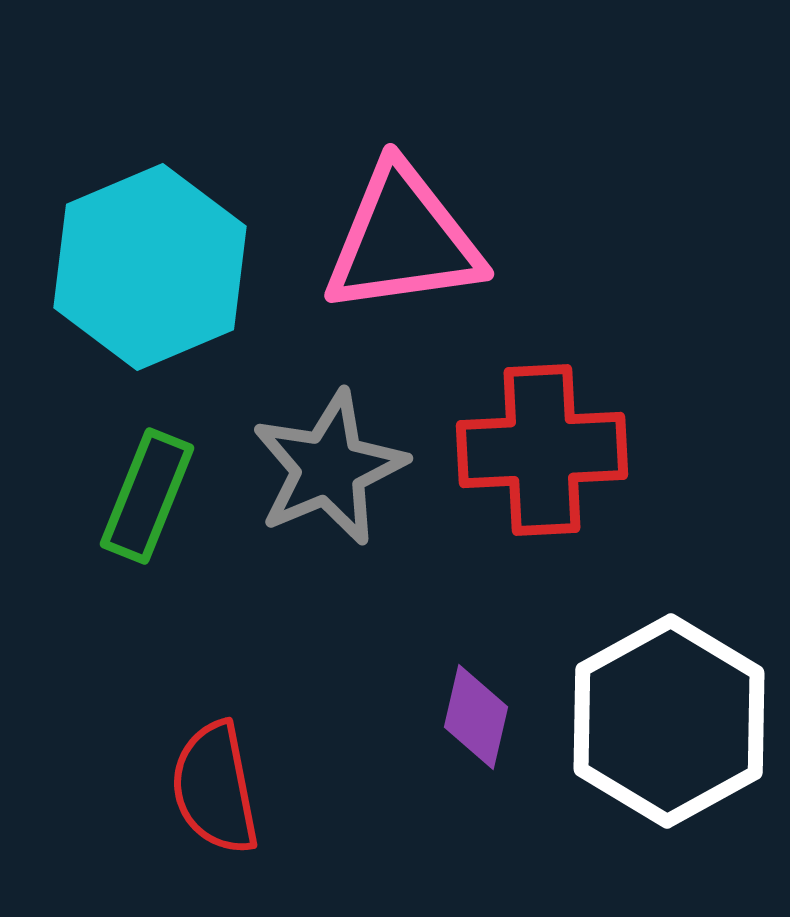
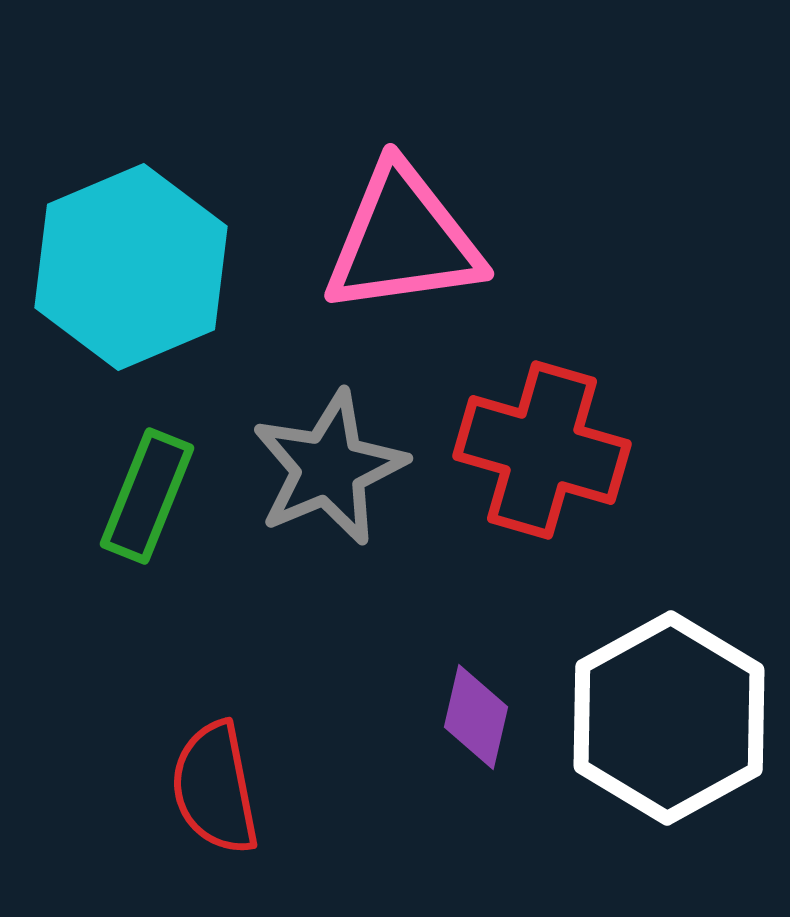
cyan hexagon: moved 19 px left
red cross: rotated 19 degrees clockwise
white hexagon: moved 3 px up
